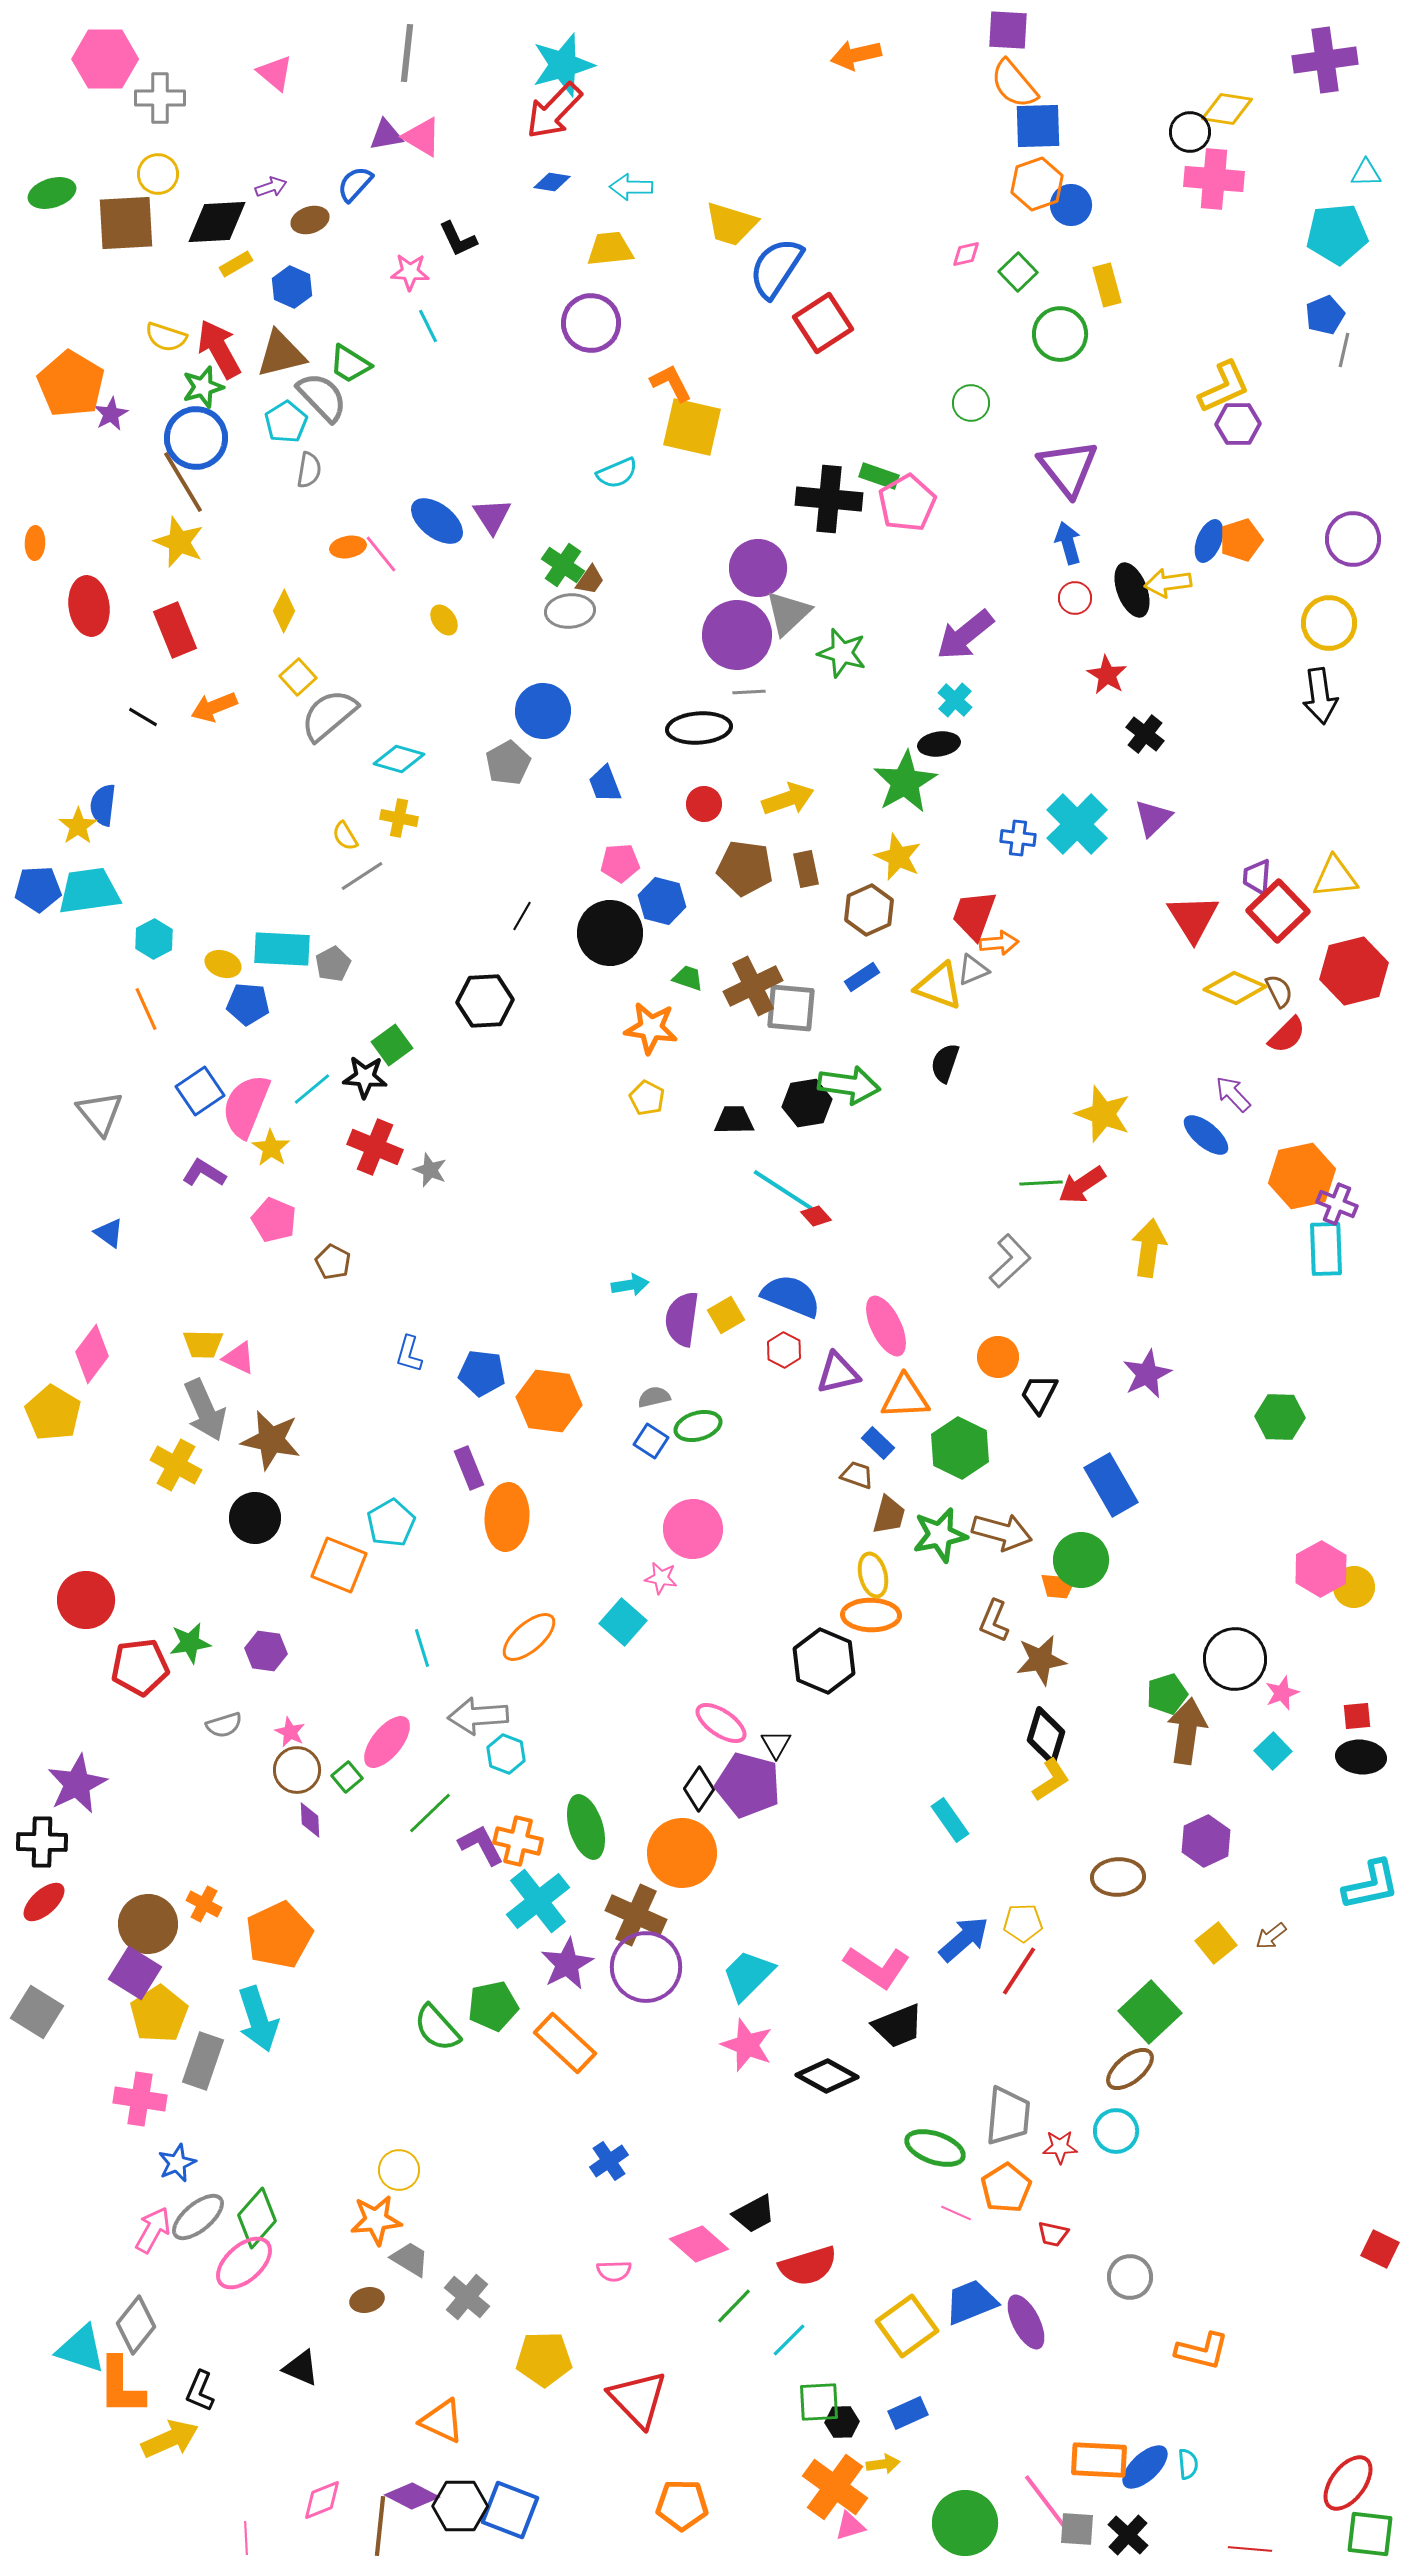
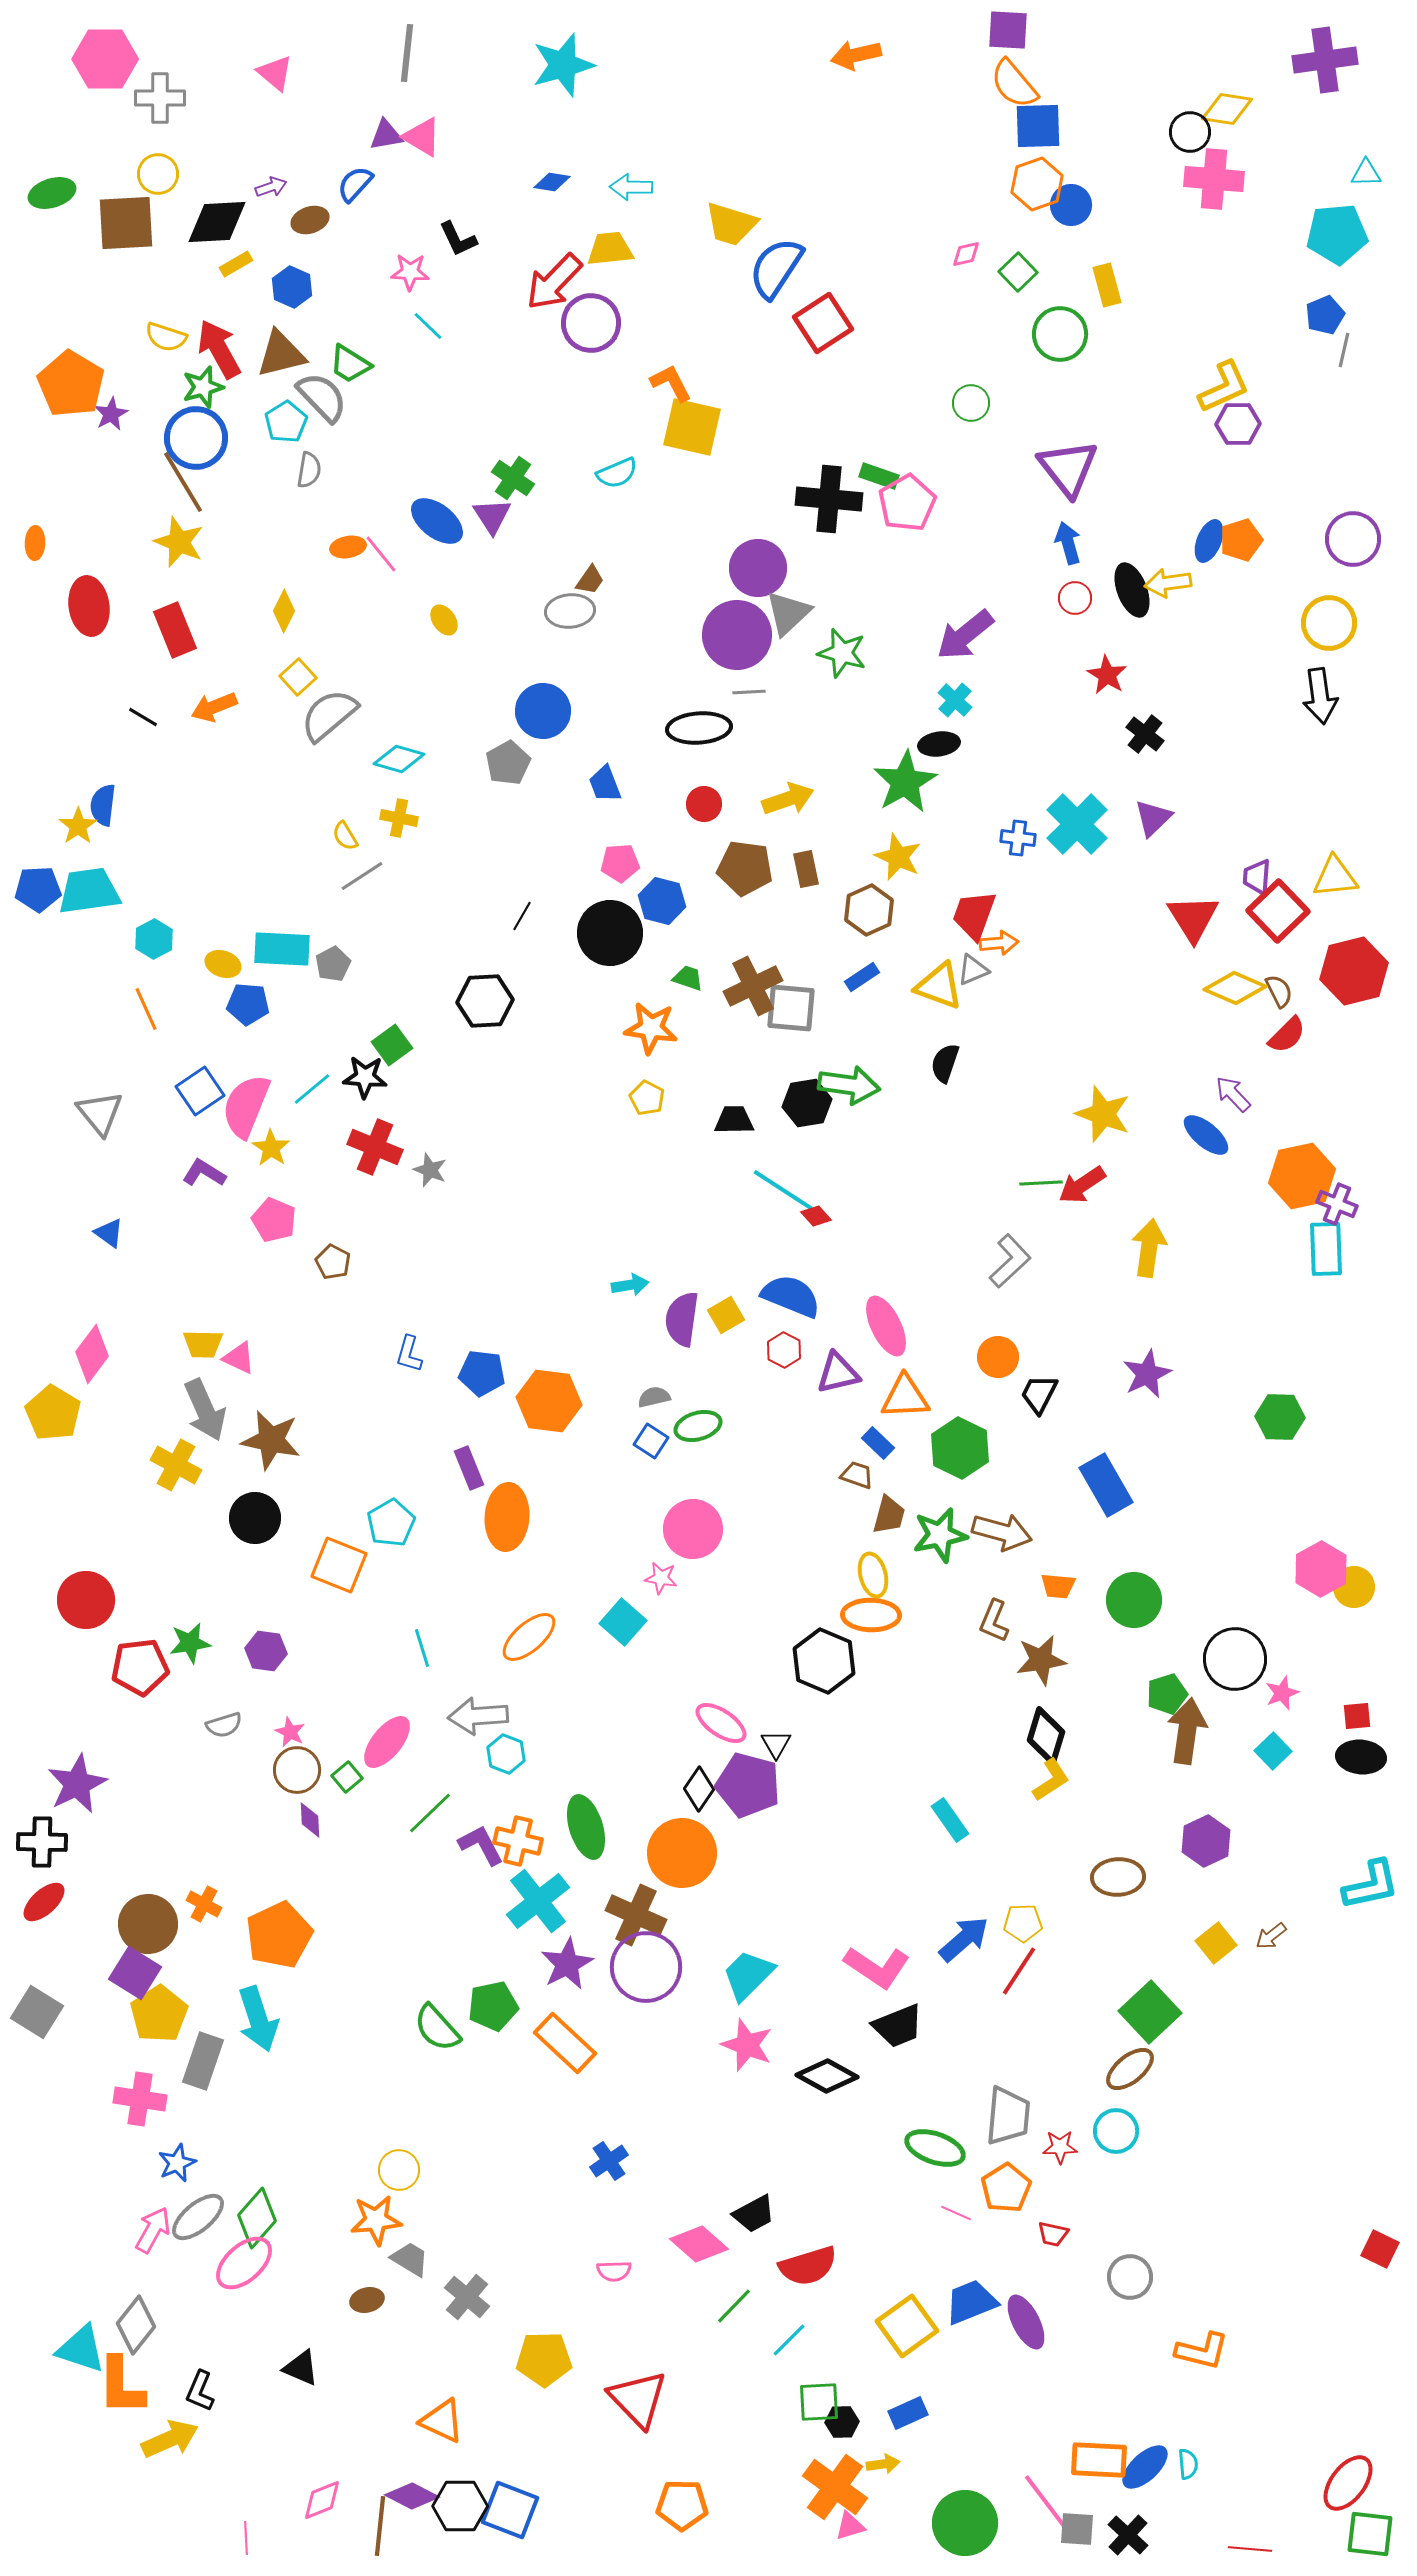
red arrow at (554, 111): moved 171 px down
cyan line at (428, 326): rotated 20 degrees counterclockwise
green cross at (563, 565): moved 50 px left, 87 px up
blue rectangle at (1111, 1485): moved 5 px left
green circle at (1081, 1560): moved 53 px right, 40 px down
